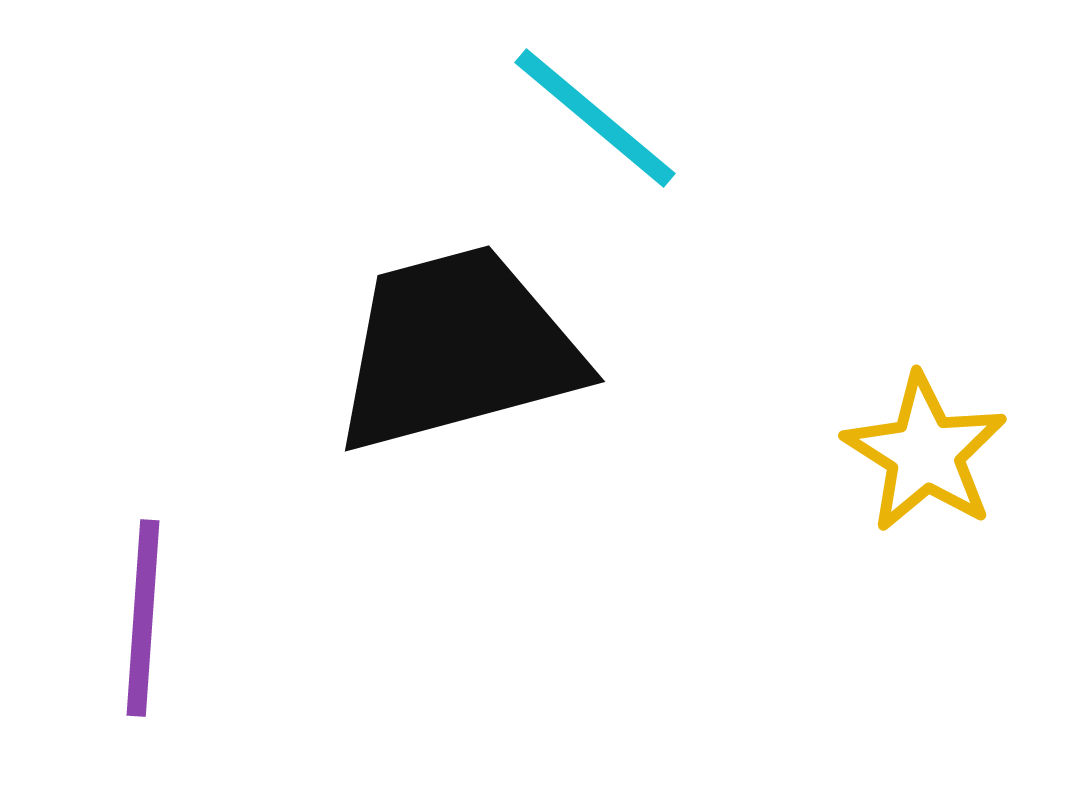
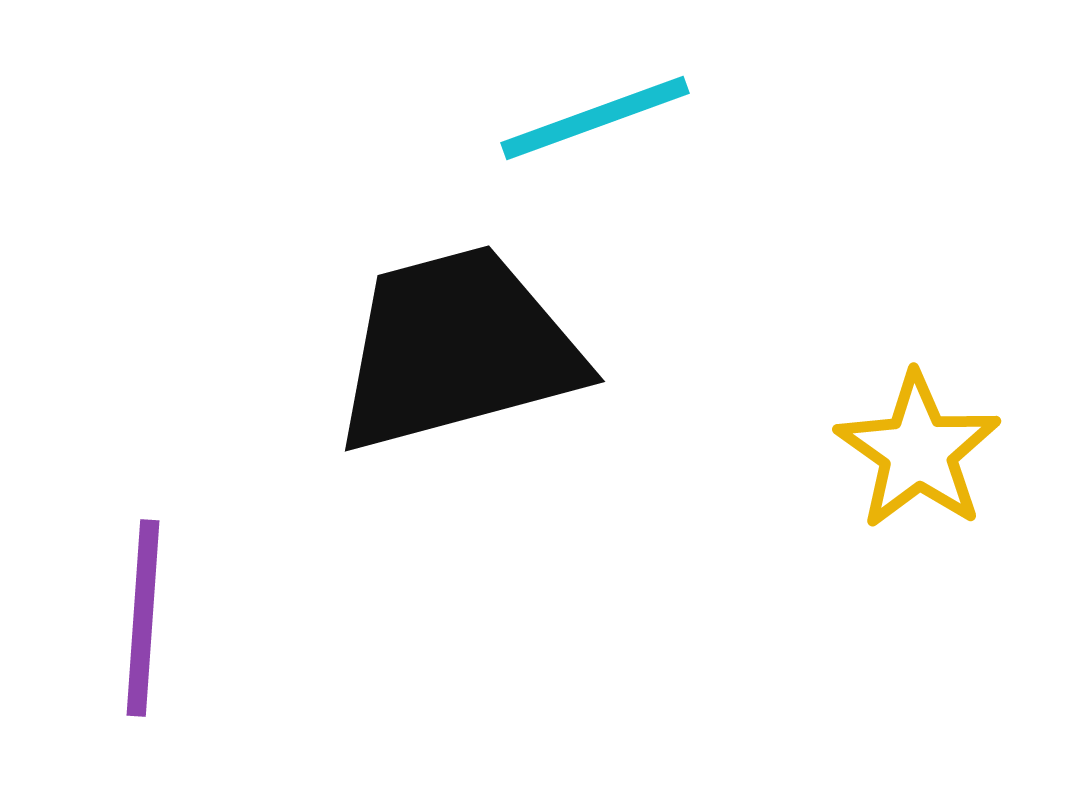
cyan line: rotated 60 degrees counterclockwise
yellow star: moved 7 px left, 2 px up; rotated 3 degrees clockwise
